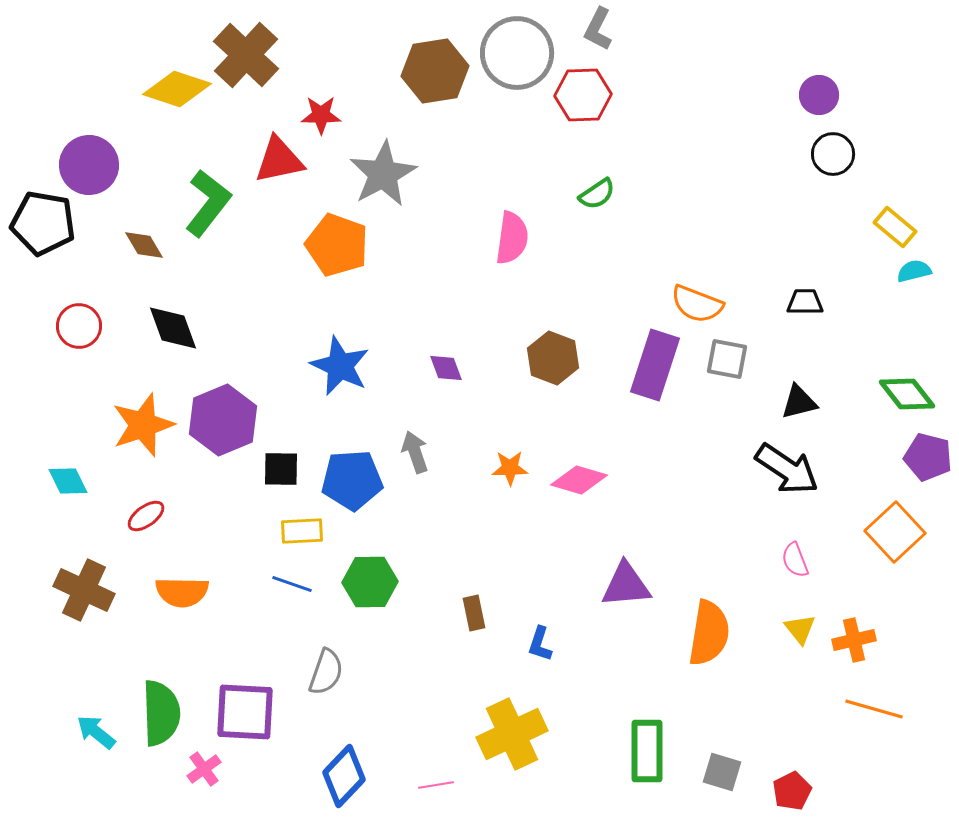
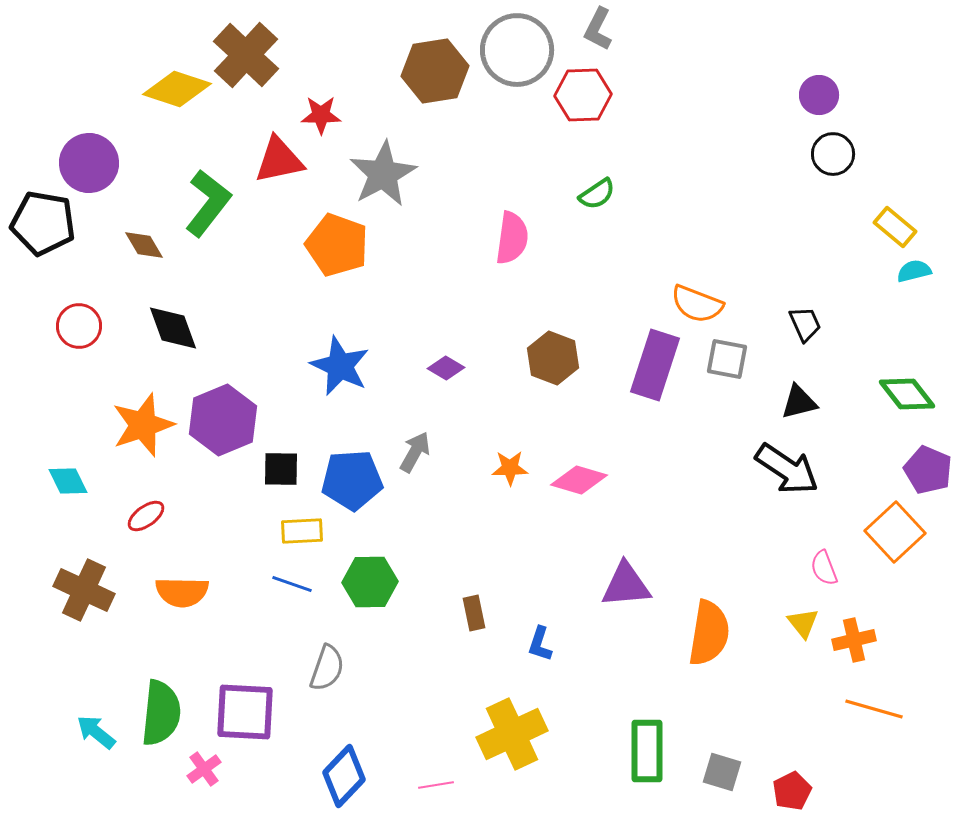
gray circle at (517, 53): moved 3 px up
purple circle at (89, 165): moved 2 px up
black trapezoid at (805, 302): moved 22 px down; rotated 66 degrees clockwise
purple diamond at (446, 368): rotated 39 degrees counterclockwise
gray arrow at (415, 452): rotated 48 degrees clockwise
purple pentagon at (928, 457): moved 13 px down; rotated 9 degrees clockwise
pink semicircle at (795, 560): moved 29 px right, 8 px down
yellow triangle at (800, 629): moved 3 px right, 6 px up
gray semicircle at (326, 672): moved 1 px right, 4 px up
green semicircle at (161, 713): rotated 8 degrees clockwise
